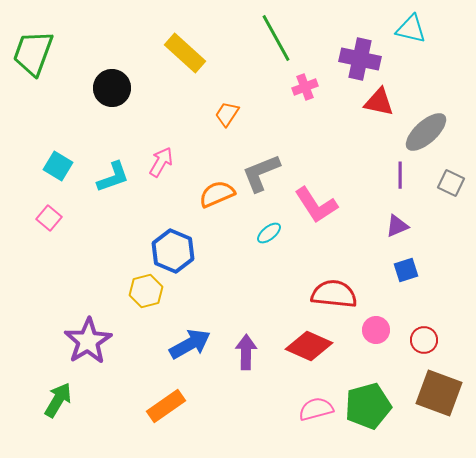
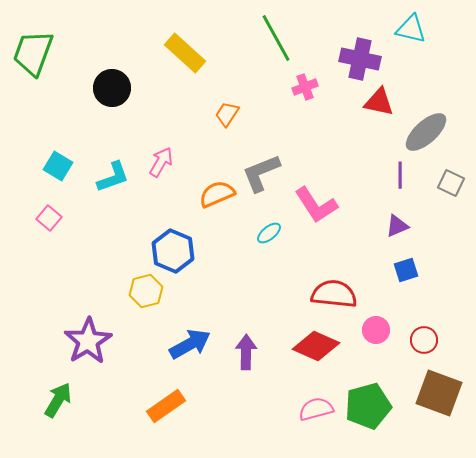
red diamond: moved 7 px right
